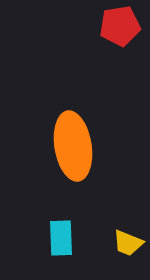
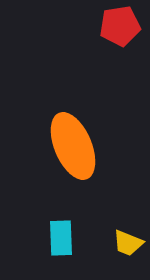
orange ellipse: rotated 14 degrees counterclockwise
